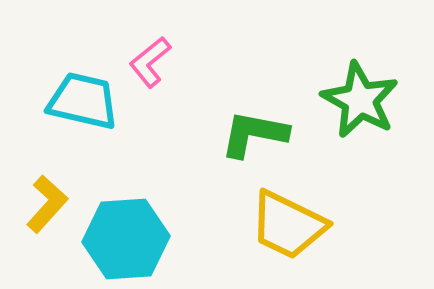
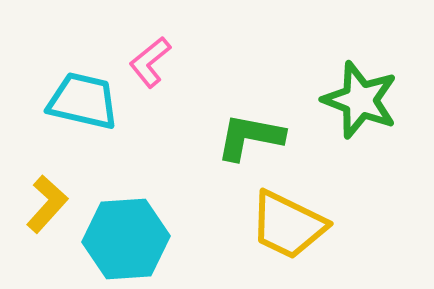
green star: rotated 8 degrees counterclockwise
green L-shape: moved 4 px left, 3 px down
